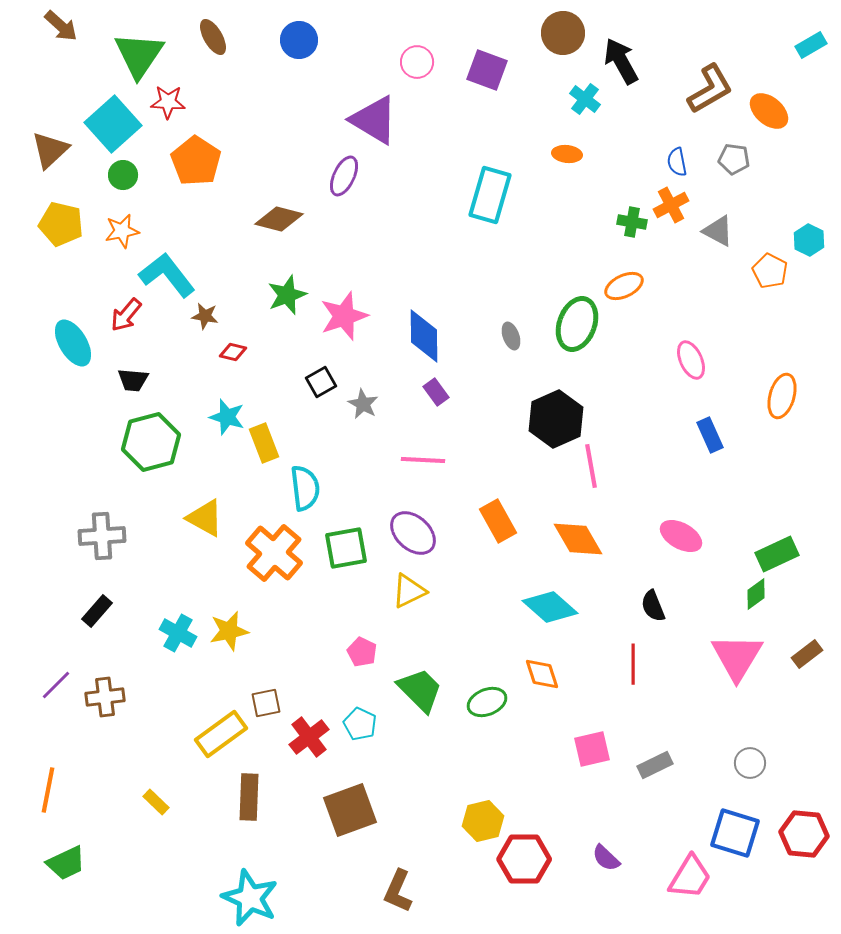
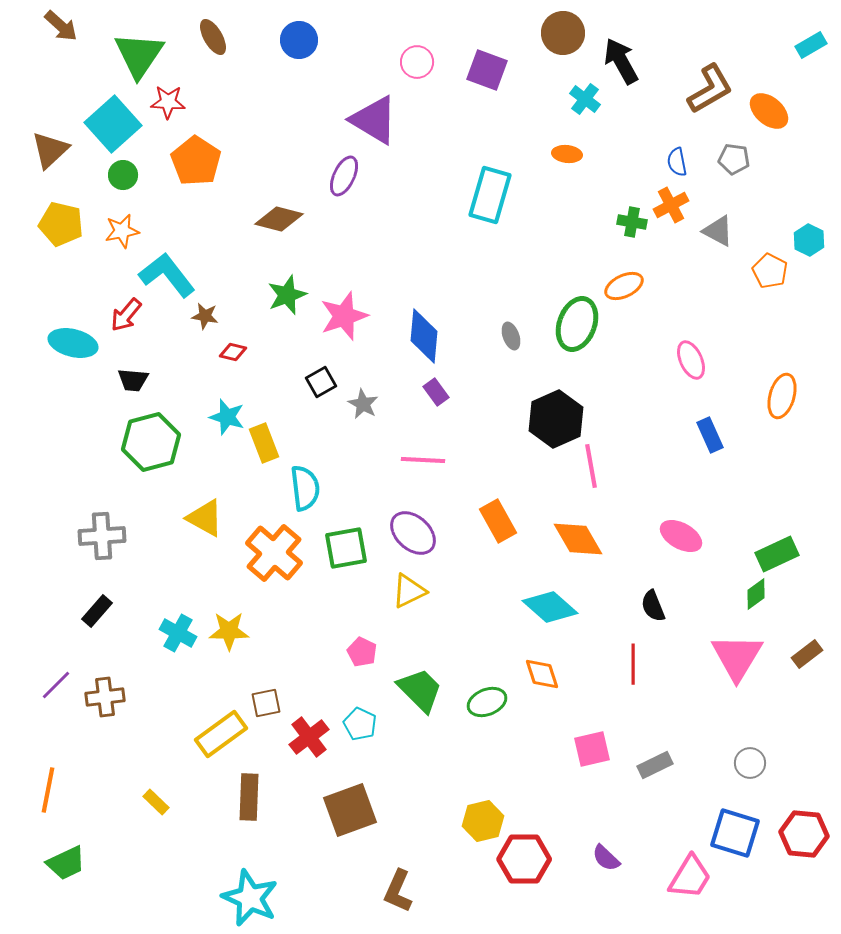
blue diamond at (424, 336): rotated 6 degrees clockwise
cyan ellipse at (73, 343): rotated 45 degrees counterclockwise
yellow star at (229, 631): rotated 12 degrees clockwise
